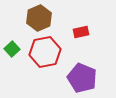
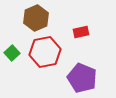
brown hexagon: moved 3 px left
green square: moved 4 px down
